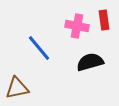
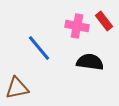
red rectangle: moved 1 px down; rotated 30 degrees counterclockwise
black semicircle: rotated 24 degrees clockwise
